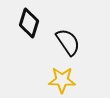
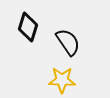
black diamond: moved 1 px left, 4 px down
